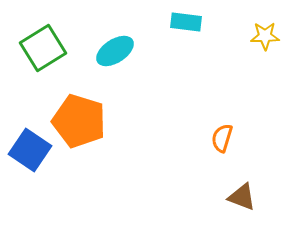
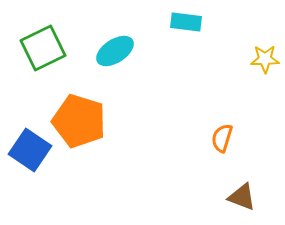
yellow star: moved 23 px down
green square: rotated 6 degrees clockwise
